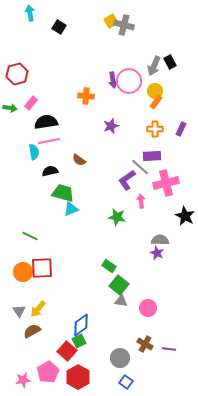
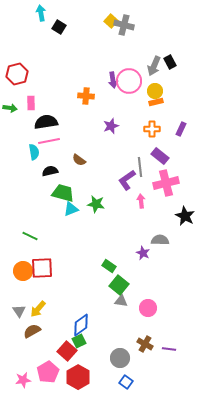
cyan arrow at (30, 13): moved 11 px right
yellow square at (111, 21): rotated 16 degrees counterclockwise
orange rectangle at (156, 102): rotated 40 degrees clockwise
pink rectangle at (31, 103): rotated 40 degrees counterclockwise
orange cross at (155, 129): moved 3 px left
purple rectangle at (152, 156): moved 8 px right; rotated 42 degrees clockwise
gray line at (140, 167): rotated 42 degrees clockwise
green star at (117, 217): moved 21 px left, 13 px up
purple star at (157, 253): moved 14 px left
orange circle at (23, 272): moved 1 px up
